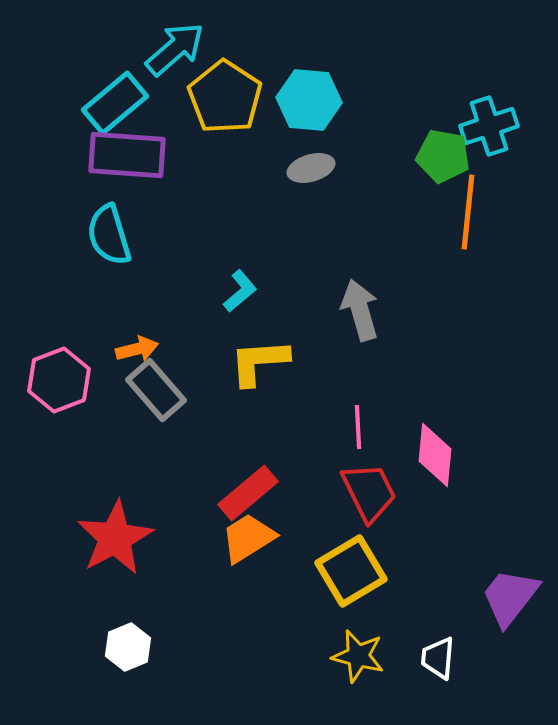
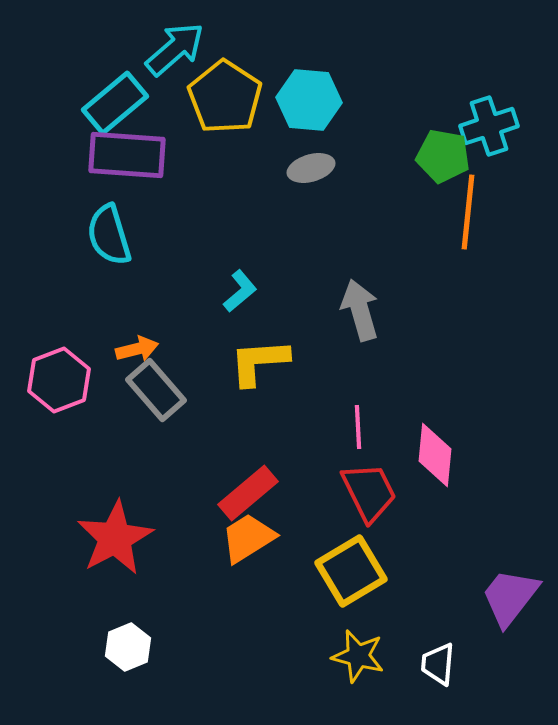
white trapezoid: moved 6 px down
